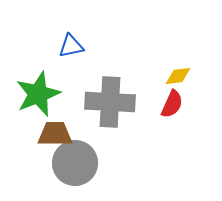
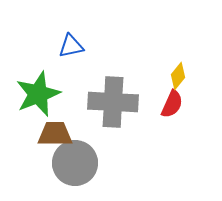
yellow diamond: rotated 44 degrees counterclockwise
gray cross: moved 3 px right
